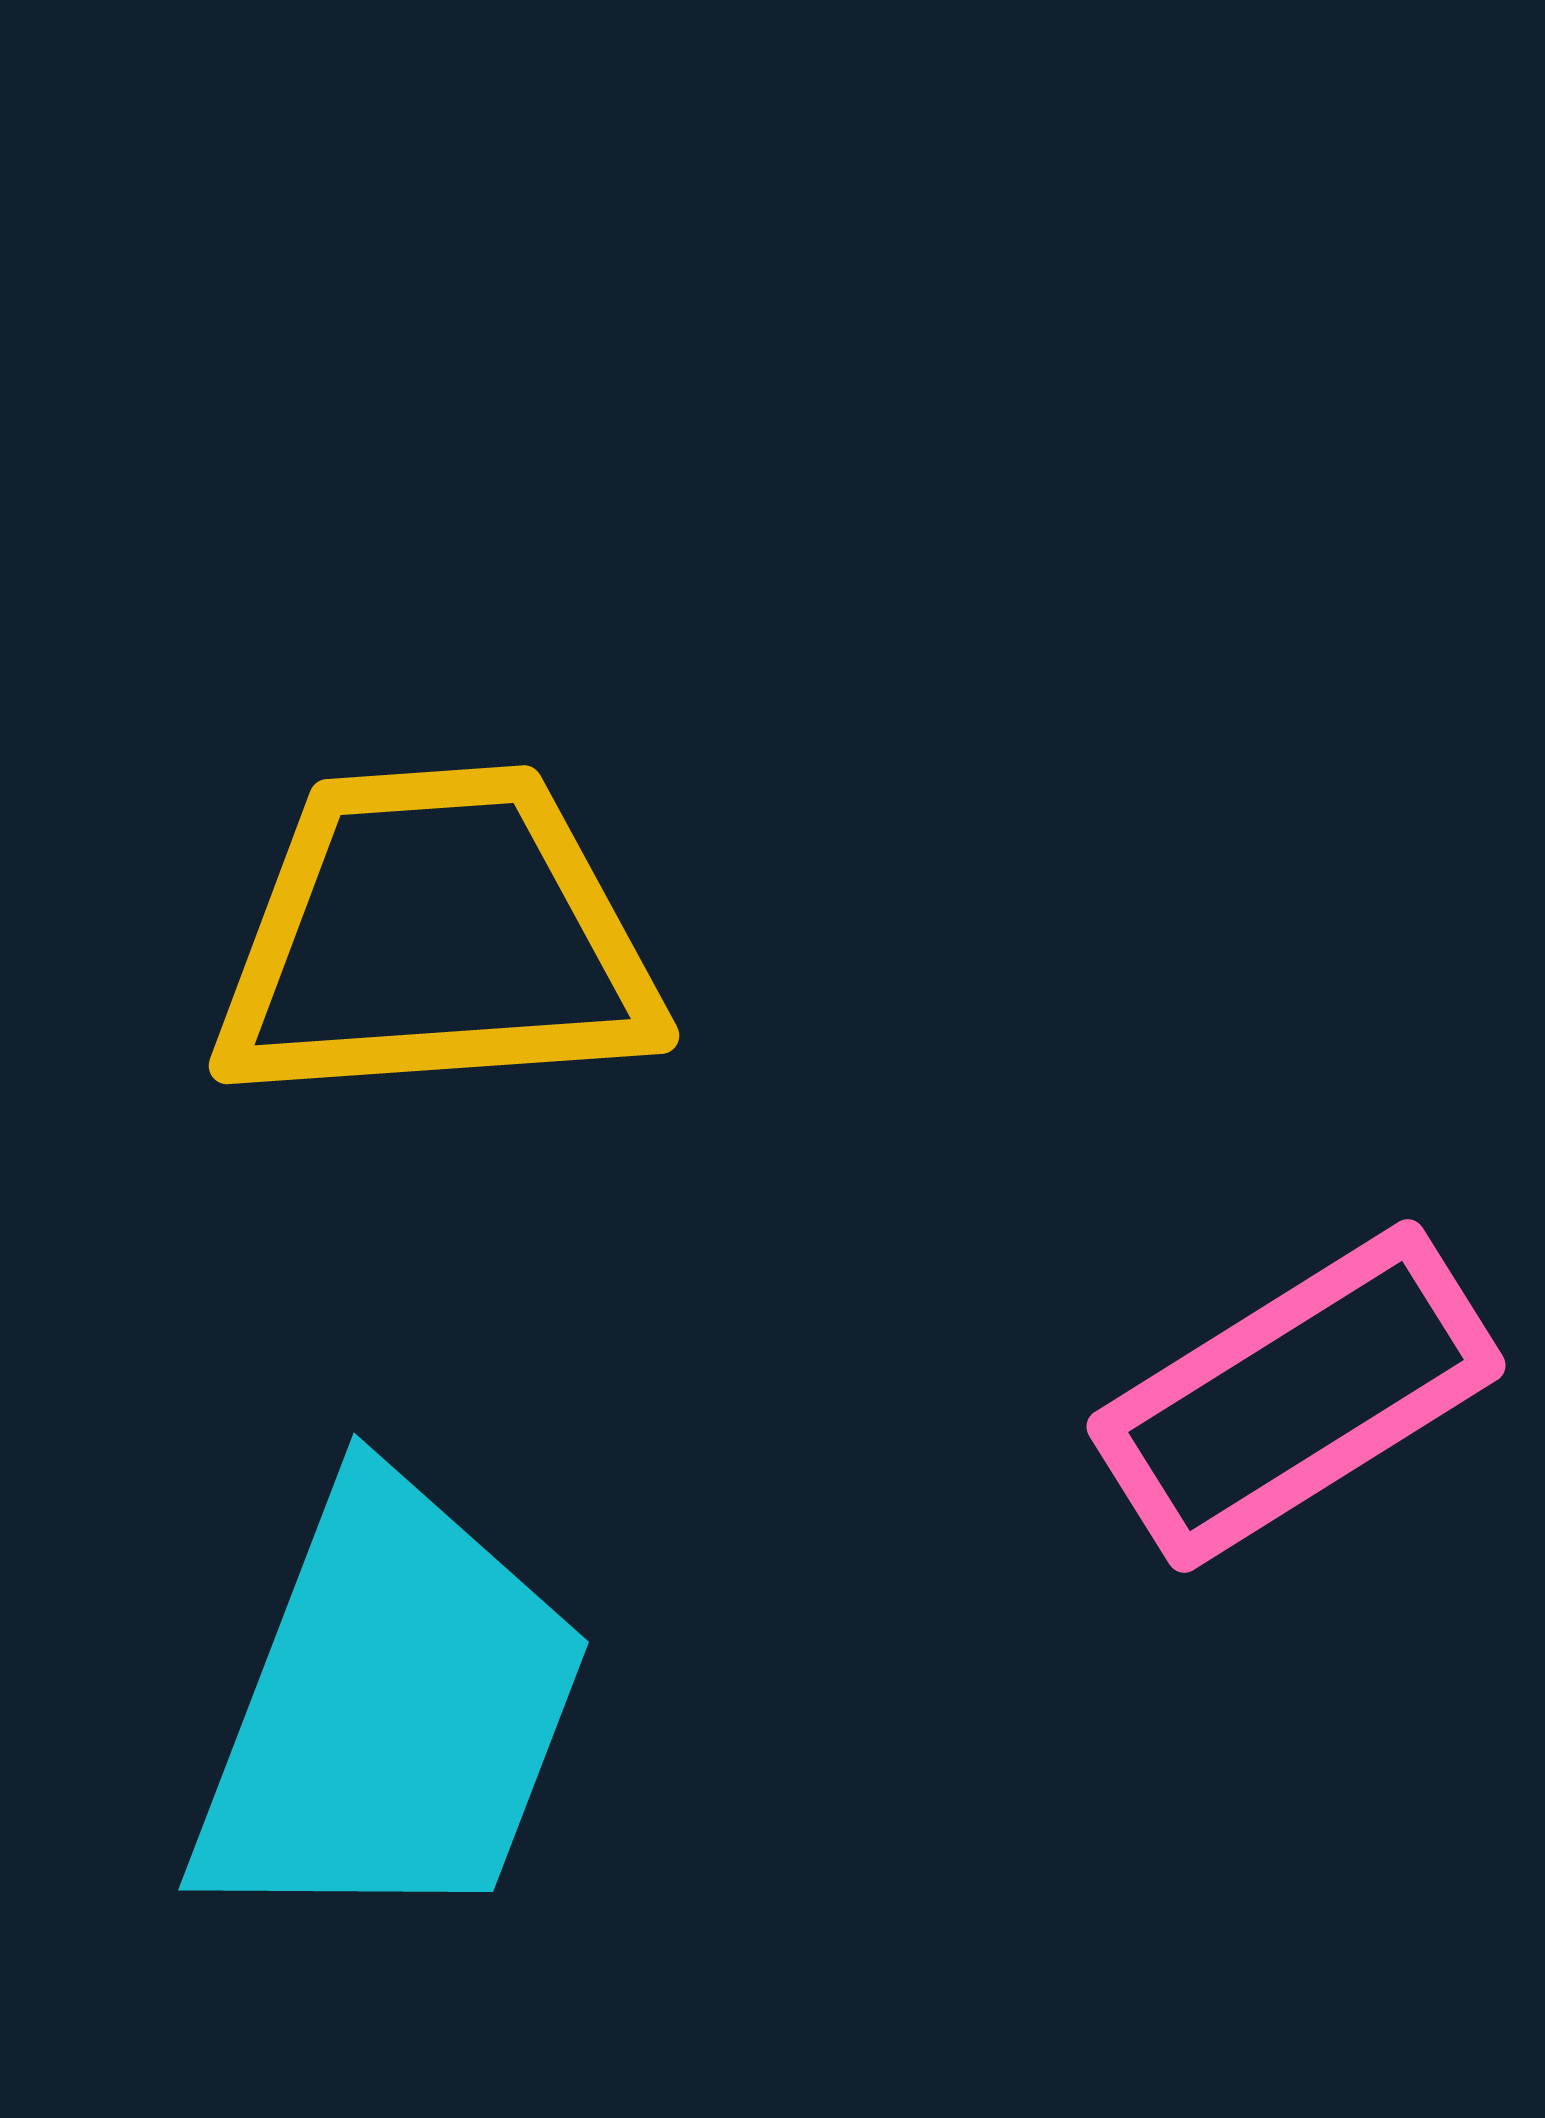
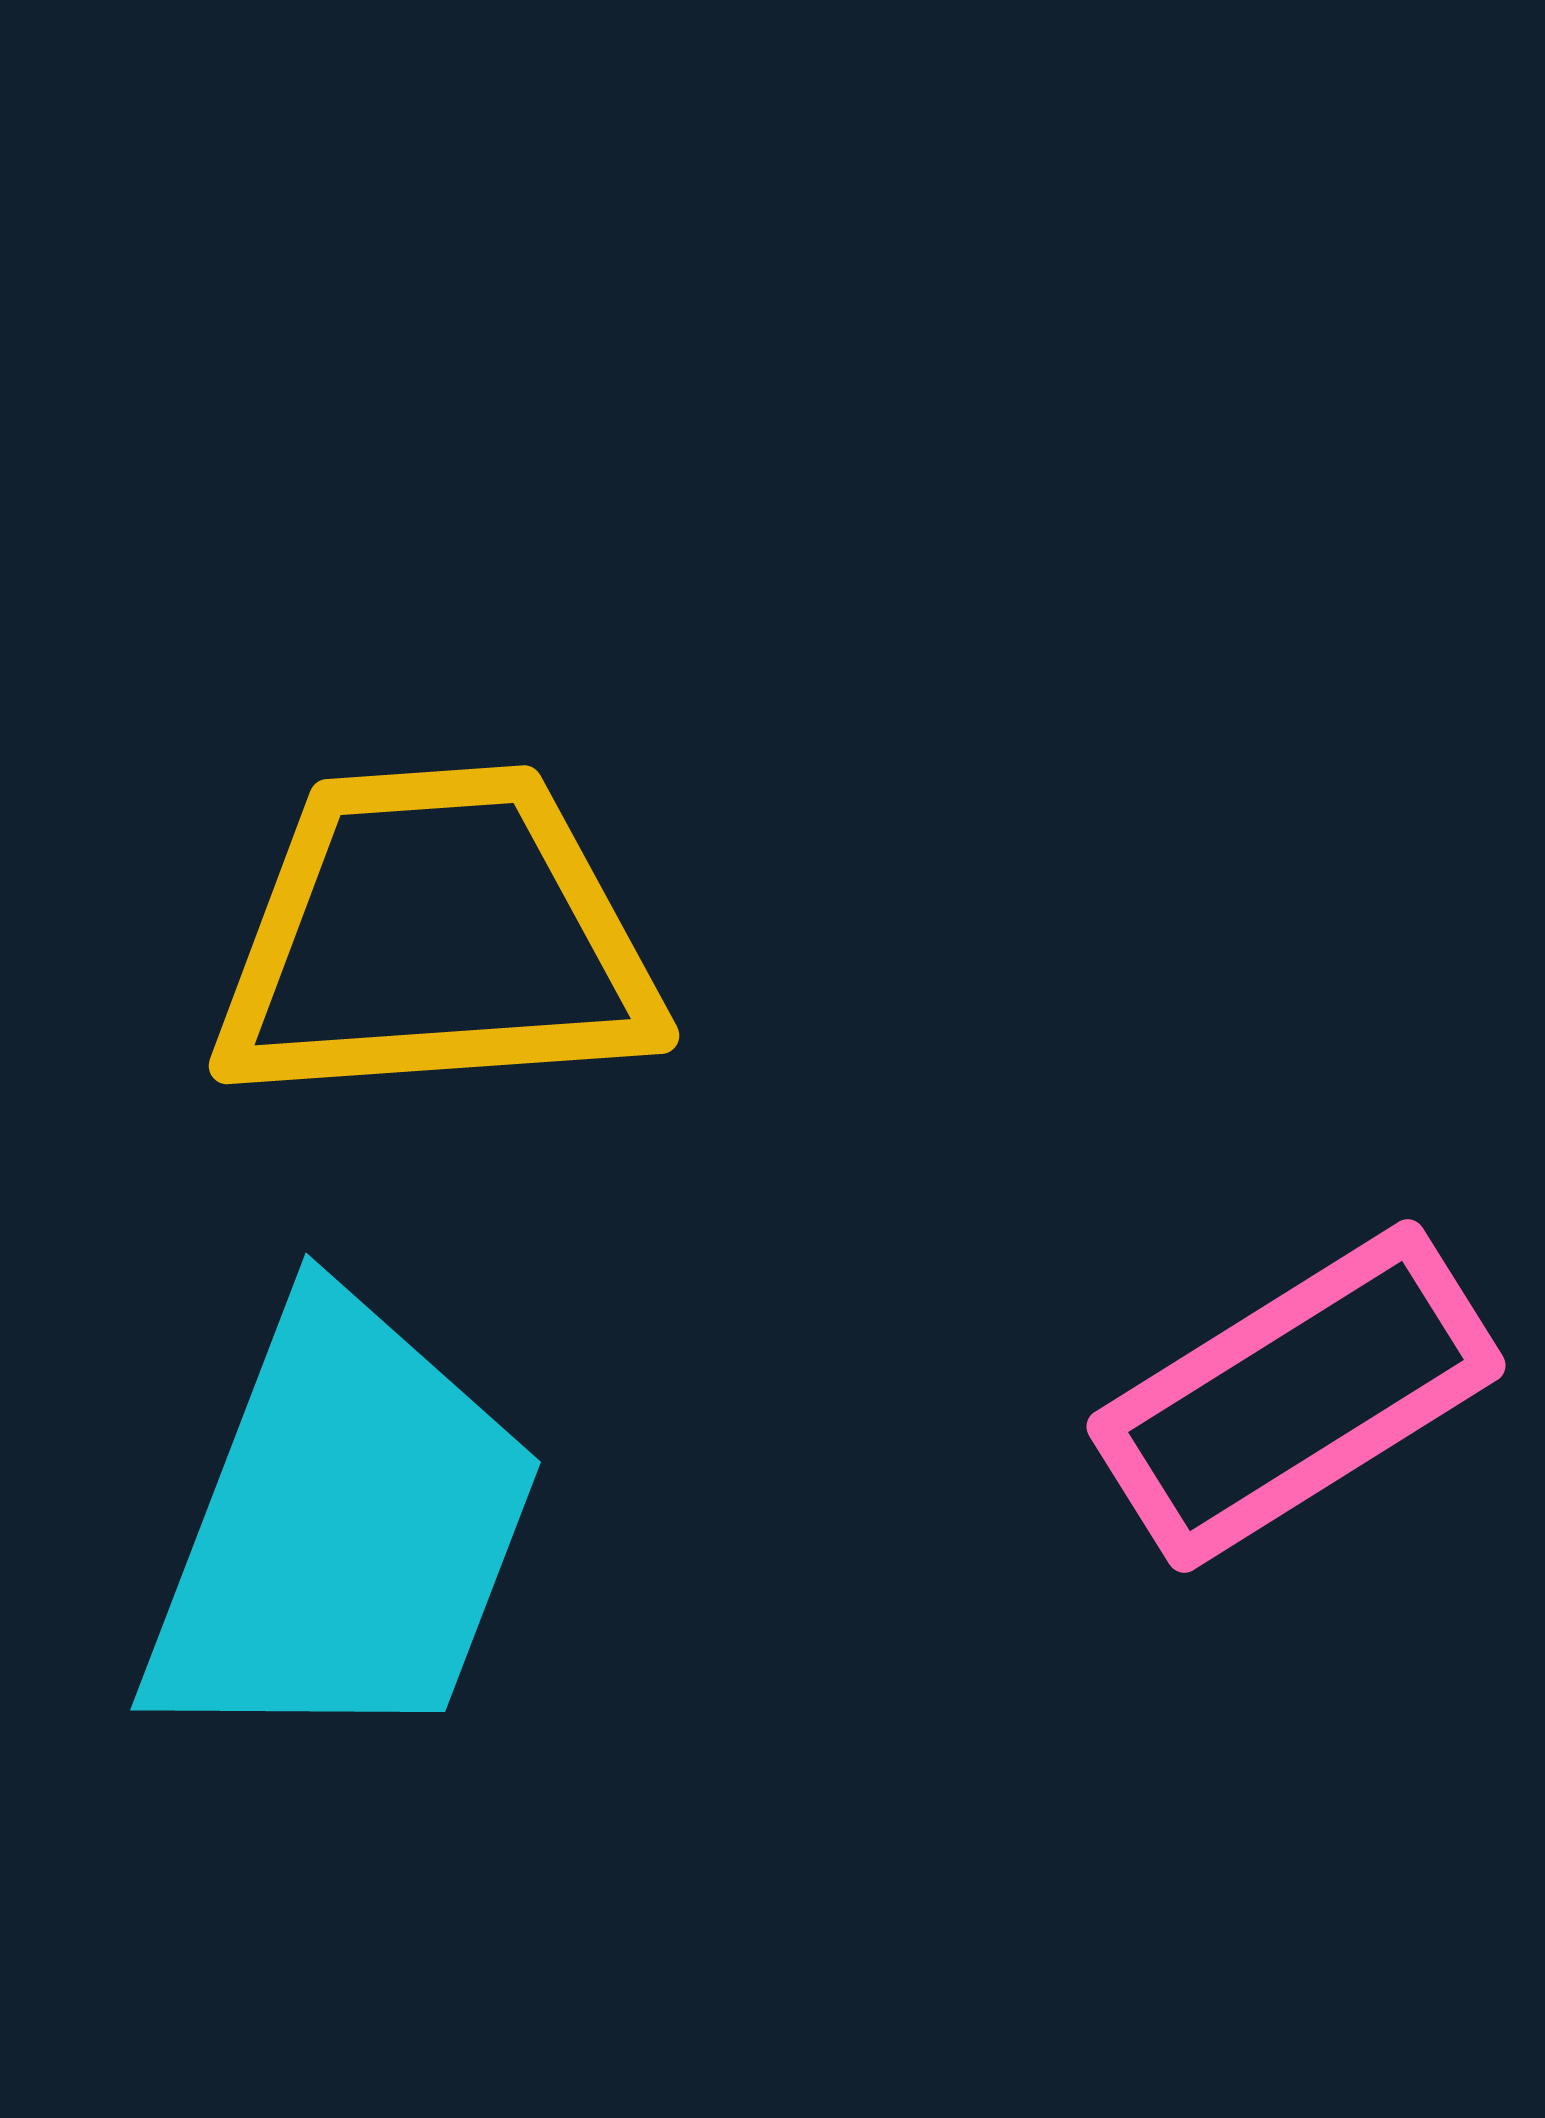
cyan trapezoid: moved 48 px left, 180 px up
